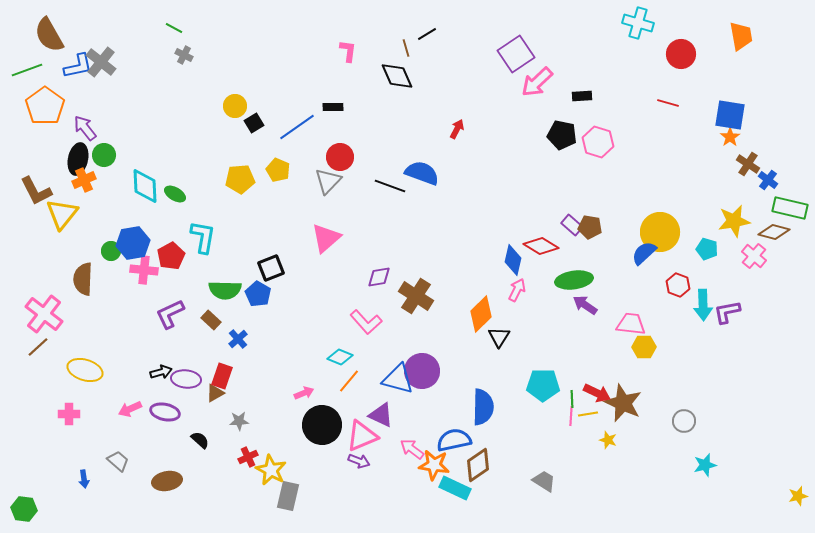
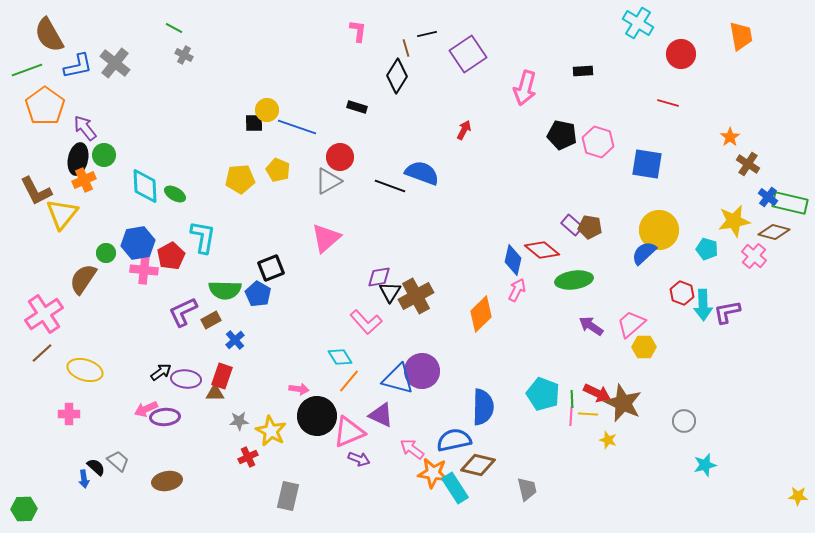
cyan cross at (638, 23): rotated 16 degrees clockwise
black line at (427, 34): rotated 18 degrees clockwise
pink L-shape at (348, 51): moved 10 px right, 20 px up
purple square at (516, 54): moved 48 px left
gray cross at (101, 62): moved 14 px right, 1 px down
black diamond at (397, 76): rotated 56 degrees clockwise
pink arrow at (537, 82): moved 12 px left, 6 px down; rotated 32 degrees counterclockwise
black rectangle at (582, 96): moved 1 px right, 25 px up
yellow circle at (235, 106): moved 32 px right, 4 px down
black rectangle at (333, 107): moved 24 px right; rotated 18 degrees clockwise
blue square at (730, 115): moved 83 px left, 49 px down
black square at (254, 123): rotated 30 degrees clockwise
blue line at (297, 127): rotated 54 degrees clockwise
red arrow at (457, 129): moved 7 px right, 1 px down
blue cross at (768, 180): moved 17 px down
gray triangle at (328, 181): rotated 16 degrees clockwise
green rectangle at (790, 208): moved 5 px up
yellow circle at (660, 232): moved 1 px left, 2 px up
blue hexagon at (133, 243): moved 5 px right
red diamond at (541, 246): moved 1 px right, 4 px down; rotated 8 degrees clockwise
green circle at (111, 251): moved 5 px left, 2 px down
brown semicircle at (83, 279): rotated 32 degrees clockwise
red hexagon at (678, 285): moved 4 px right, 8 px down
brown cross at (416, 296): rotated 28 degrees clockwise
purple arrow at (585, 305): moved 6 px right, 21 px down
pink cross at (44, 314): rotated 18 degrees clockwise
purple L-shape at (170, 314): moved 13 px right, 2 px up
brown rectangle at (211, 320): rotated 72 degrees counterclockwise
pink trapezoid at (631, 324): rotated 48 degrees counterclockwise
black triangle at (499, 337): moved 109 px left, 45 px up
blue cross at (238, 339): moved 3 px left, 1 px down
brown line at (38, 347): moved 4 px right, 6 px down
cyan diamond at (340, 357): rotated 35 degrees clockwise
black arrow at (161, 372): rotated 20 degrees counterclockwise
cyan pentagon at (543, 385): moved 9 px down; rotated 20 degrees clockwise
brown triangle at (215, 393): rotated 30 degrees clockwise
pink arrow at (304, 393): moved 5 px left, 4 px up; rotated 30 degrees clockwise
pink arrow at (130, 409): moved 16 px right
purple ellipse at (165, 412): moved 5 px down; rotated 16 degrees counterclockwise
yellow line at (588, 414): rotated 12 degrees clockwise
black circle at (322, 425): moved 5 px left, 9 px up
pink triangle at (362, 436): moved 13 px left, 4 px up
black semicircle at (200, 440): moved 104 px left, 27 px down
purple arrow at (359, 461): moved 2 px up
orange star at (434, 465): moved 1 px left, 8 px down
brown diamond at (478, 465): rotated 48 degrees clockwise
yellow star at (271, 470): moved 39 px up
gray trapezoid at (544, 481): moved 17 px left, 8 px down; rotated 45 degrees clockwise
cyan rectangle at (455, 488): rotated 32 degrees clockwise
yellow star at (798, 496): rotated 18 degrees clockwise
green hexagon at (24, 509): rotated 10 degrees counterclockwise
